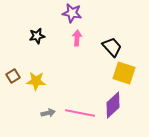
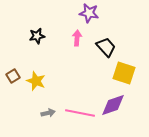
purple star: moved 17 px right
black trapezoid: moved 6 px left
yellow star: rotated 18 degrees clockwise
purple diamond: rotated 24 degrees clockwise
